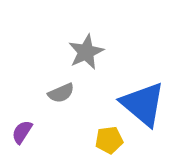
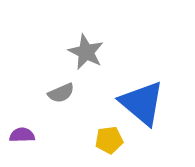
gray star: rotated 21 degrees counterclockwise
blue triangle: moved 1 px left, 1 px up
purple semicircle: moved 3 px down; rotated 55 degrees clockwise
